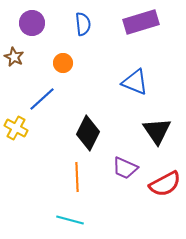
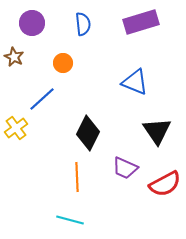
yellow cross: rotated 25 degrees clockwise
